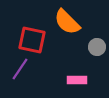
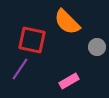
pink rectangle: moved 8 px left, 1 px down; rotated 30 degrees counterclockwise
